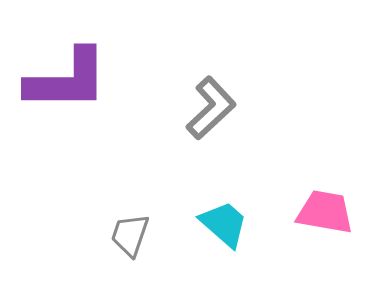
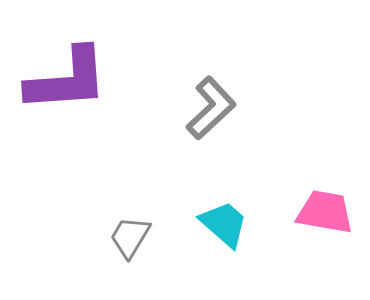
purple L-shape: rotated 4 degrees counterclockwise
gray trapezoid: moved 2 px down; rotated 12 degrees clockwise
